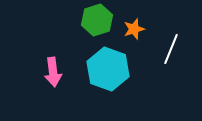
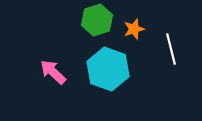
white line: rotated 36 degrees counterclockwise
pink arrow: rotated 140 degrees clockwise
